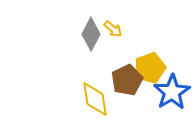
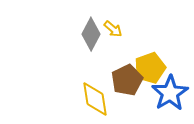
blue star: moved 2 px left, 1 px down
